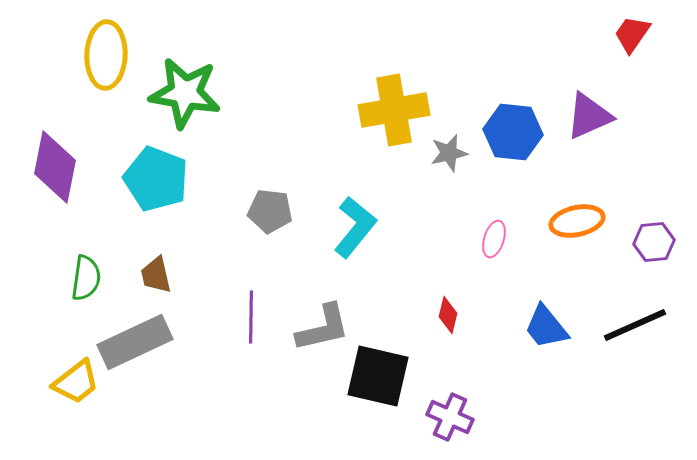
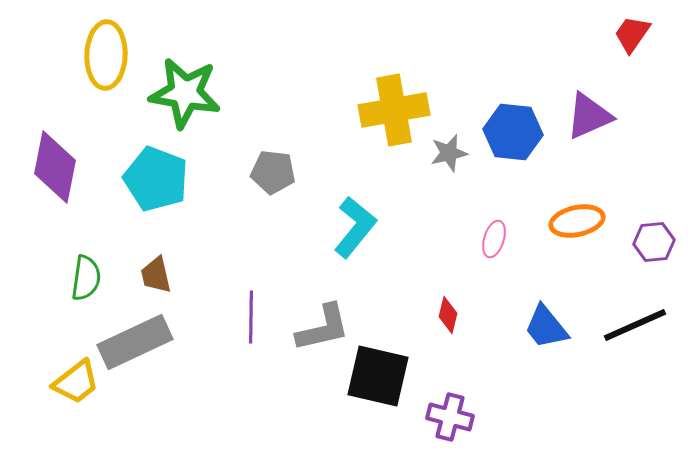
gray pentagon: moved 3 px right, 39 px up
purple cross: rotated 9 degrees counterclockwise
